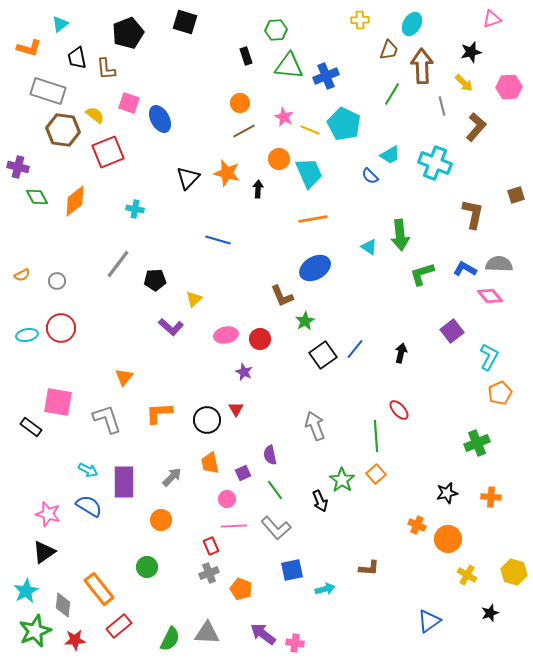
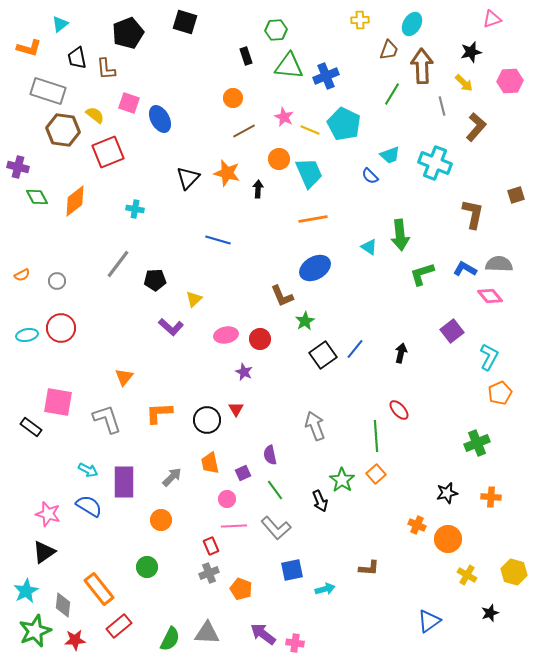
pink hexagon at (509, 87): moved 1 px right, 6 px up
orange circle at (240, 103): moved 7 px left, 5 px up
cyan trapezoid at (390, 155): rotated 10 degrees clockwise
